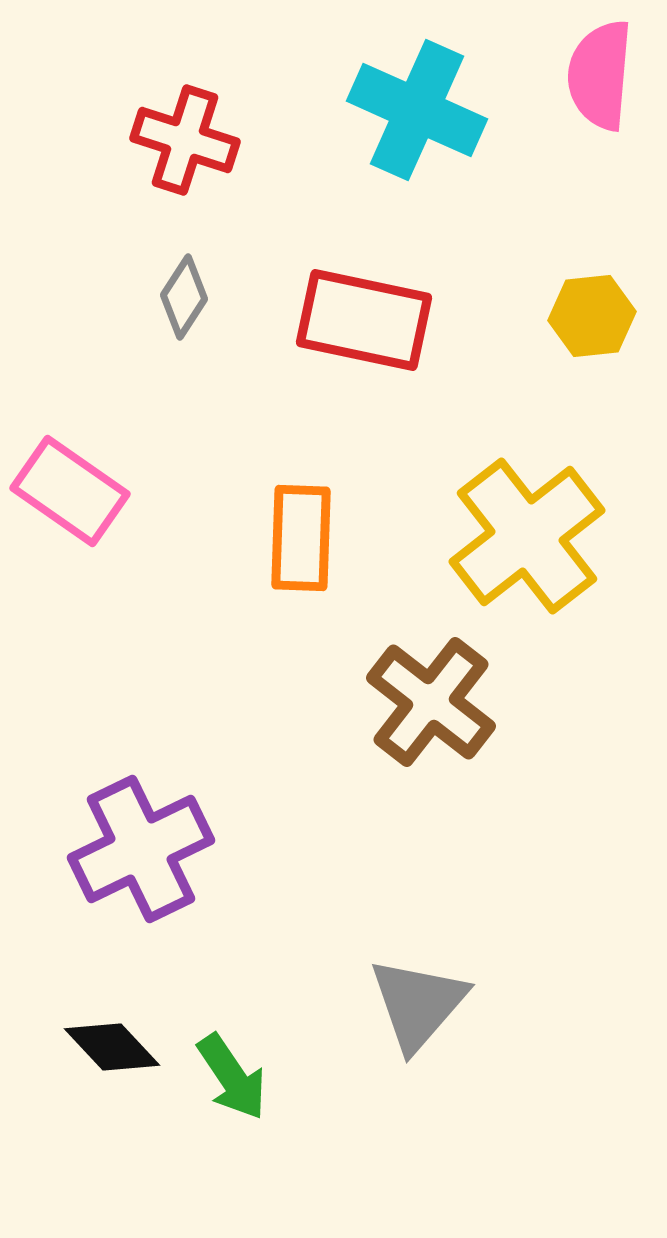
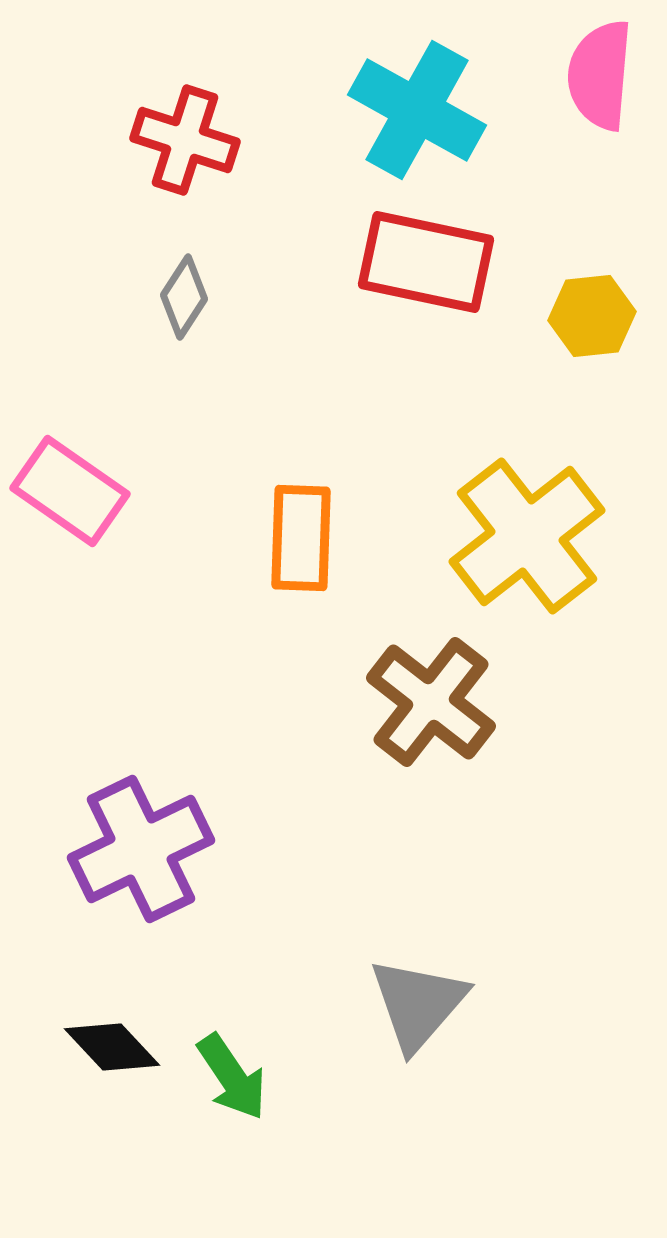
cyan cross: rotated 5 degrees clockwise
red rectangle: moved 62 px right, 58 px up
